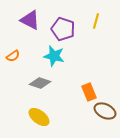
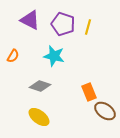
yellow line: moved 8 px left, 6 px down
purple pentagon: moved 5 px up
orange semicircle: rotated 24 degrees counterclockwise
gray diamond: moved 3 px down
brown ellipse: rotated 10 degrees clockwise
